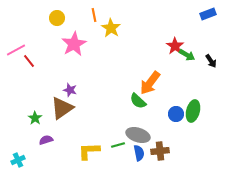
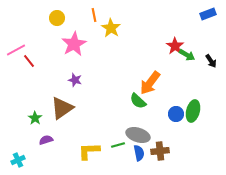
purple star: moved 5 px right, 10 px up
